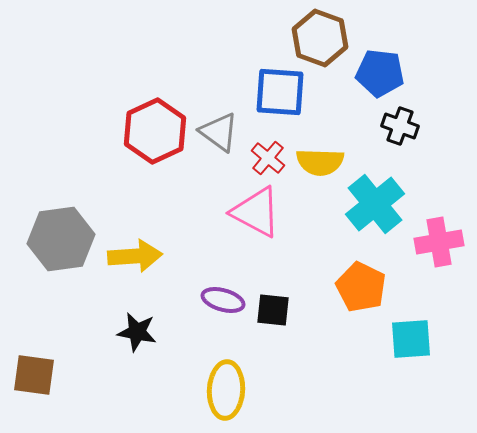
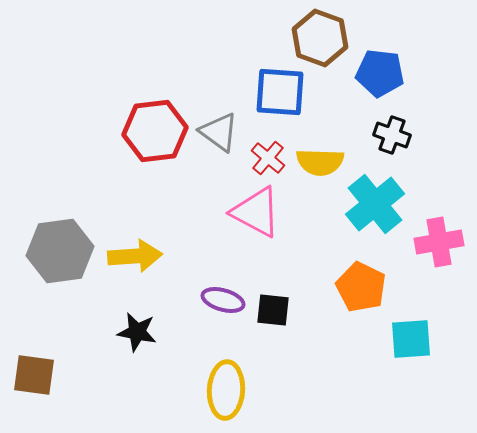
black cross: moved 8 px left, 9 px down
red hexagon: rotated 18 degrees clockwise
gray hexagon: moved 1 px left, 12 px down
